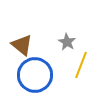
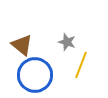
gray star: rotated 12 degrees counterclockwise
